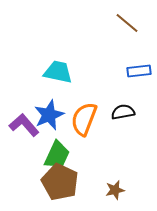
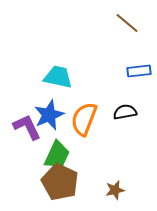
cyan trapezoid: moved 5 px down
black semicircle: moved 2 px right
purple L-shape: moved 3 px right, 2 px down; rotated 16 degrees clockwise
